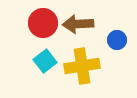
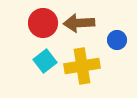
brown arrow: moved 1 px right, 1 px up
